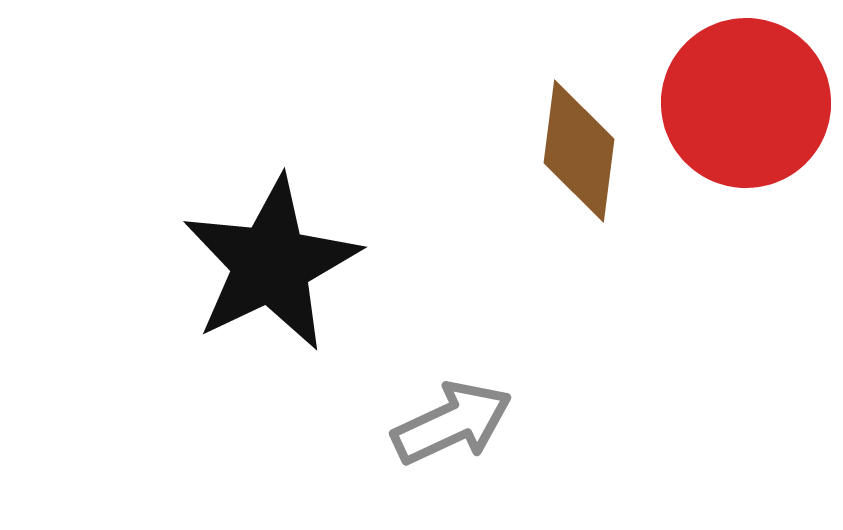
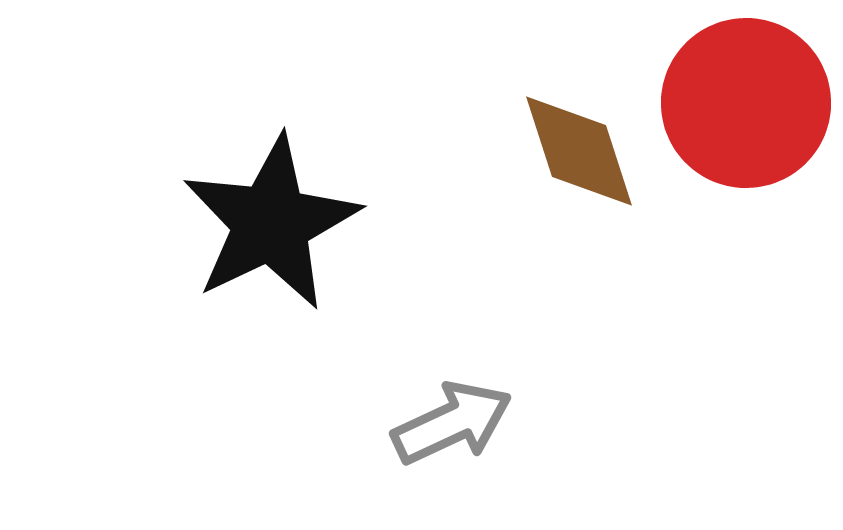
brown diamond: rotated 25 degrees counterclockwise
black star: moved 41 px up
